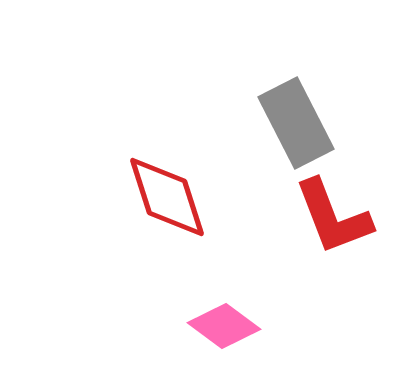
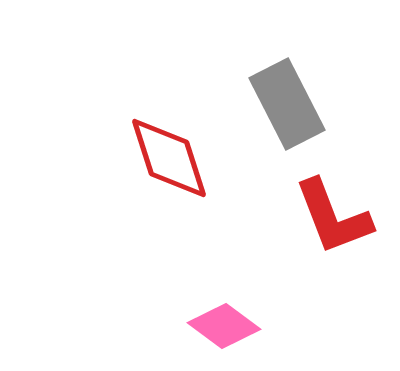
gray rectangle: moved 9 px left, 19 px up
red diamond: moved 2 px right, 39 px up
